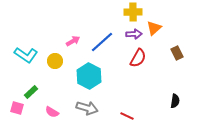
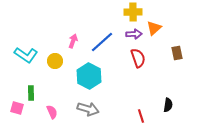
pink arrow: rotated 40 degrees counterclockwise
brown rectangle: rotated 16 degrees clockwise
red semicircle: rotated 48 degrees counterclockwise
green rectangle: moved 1 px down; rotated 48 degrees counterclockwise
black semicircle: moved 7 px left, 4 px down
gray arrow: moved 1 px right, 1 px down
pink semicircle: rotated 144 degrees counterclockwise
red line: moved 14 px right; rotated 48 degrees clockwise
